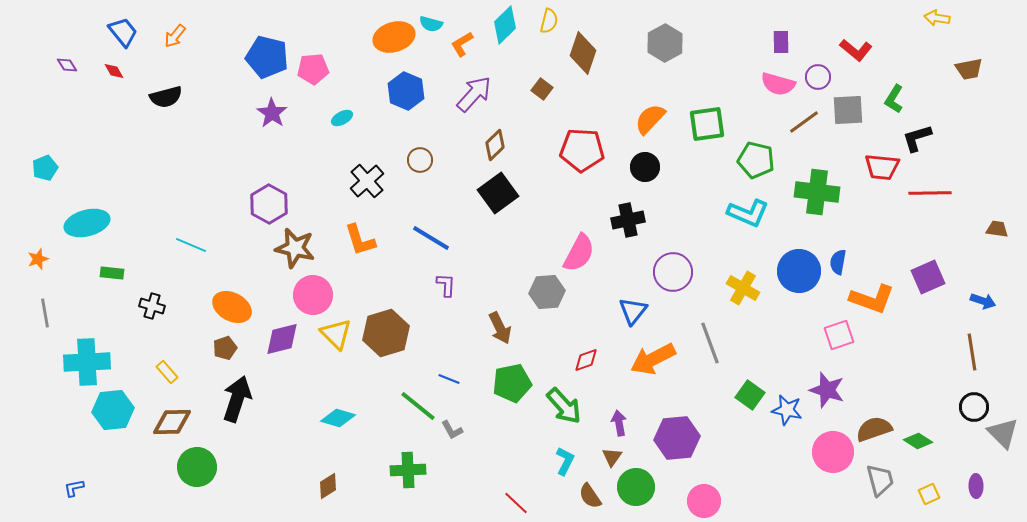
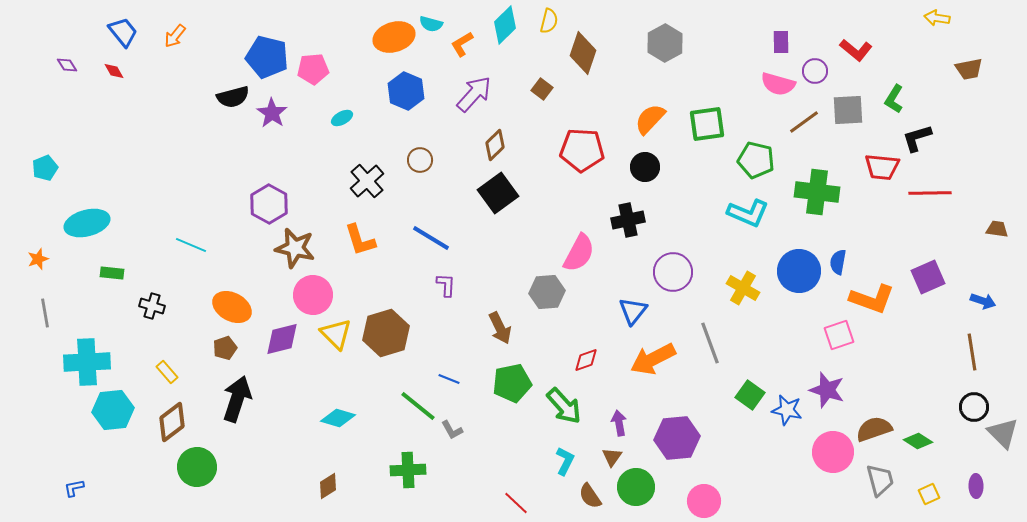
purple circle at (818, 77): moved 3 px left, 6 px up
black semicircle at (166, 97): moved 67 px right
brown diamond at (172, 422): rotated 36 degrees counterclockwise
